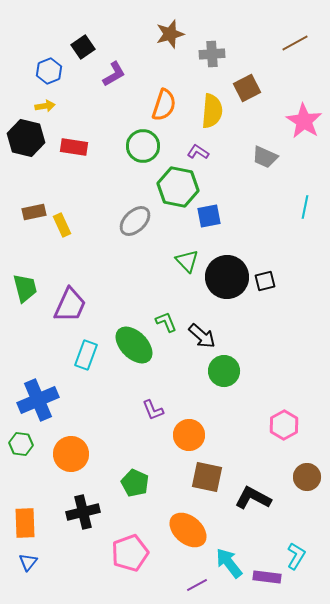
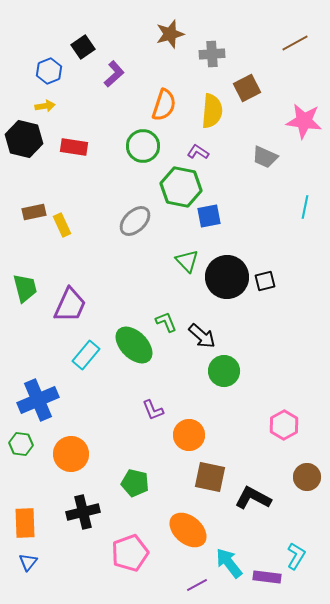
purple L-shape at (114, 74): rotated 12 degrees counterclockwise
pink star at (304, 121): rotated 24 degrees counterclockwise
black hexagon at (26, 138): moved 2 px left, 1 px down
green hexagon at (178, 187): moved 3 px right
cyan rectangle at (86, 355): rotated 20 degrees clockwise
brown square at (207, 477): moved 3 px right
green pentagon at (135, 483): rotated 12 degrees counterclockwise
